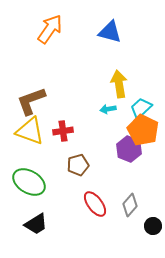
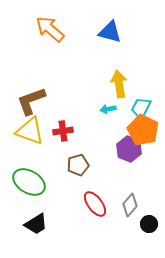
orange arrow: rotated 84 degrees counterclockwise
cyan trapezoid: rotated 20 degrees counterclockwise
black circle: moved 4 px left, 2 px up
